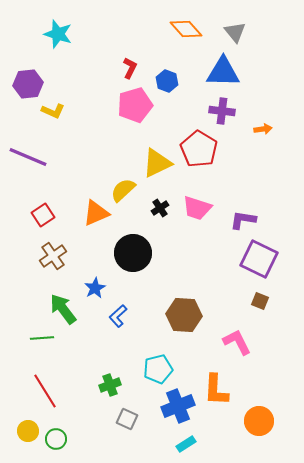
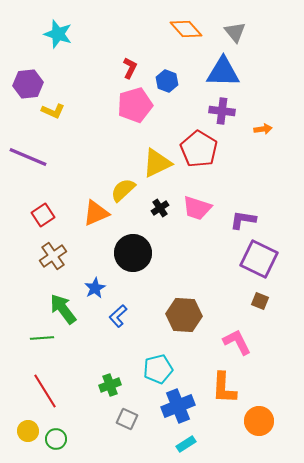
orange L-shape: moved 8 px right, 2 px up
